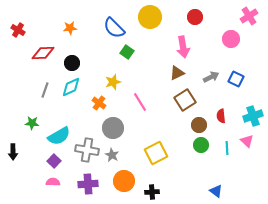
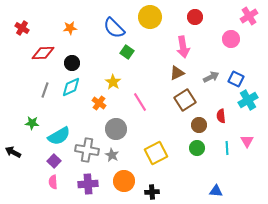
red cross: moved 4 px right, 2 px up
yellow star: rotated 21 degrees counterclockwise
cyan cross: moved 5 px left, 16 px up; rotated 12 degrees counterclockwise
gray circle: moved 3 px right, 1 px down
pink triangle: rotated 16 degrees clockwise
green circle: moved 4 px left, 3 px down
black arrow: rotated 119 degrees clockwise
pink semicircle: rotated 96 degrees counterclockwise
blue triangle: rotated 32 degrees counterclockwise
